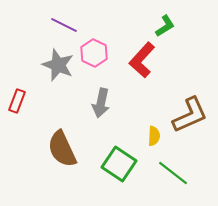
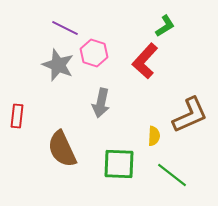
purple line: moved 1 px right, 3 px down
pink hexagon: rotated 8 degrees counterclockwise
red L-shape: moved 3 px right, 1 px down
red rectangle: moved 15 px down; rotated 15 degrees counterclockwise
green square: rotated 32 degrees counterclockwise
green line: moved 1 px left, 2 px down
